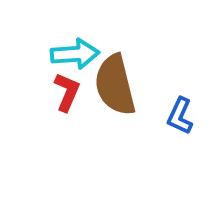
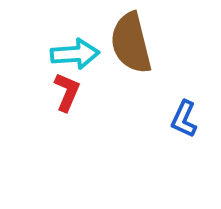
brown semicircle: moved 16 px right, 42 px up
blue L-shape: moved 4 px right, 3 px down
